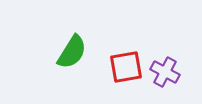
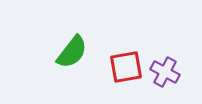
green semicircle: rotated 6 degrees clockwise
